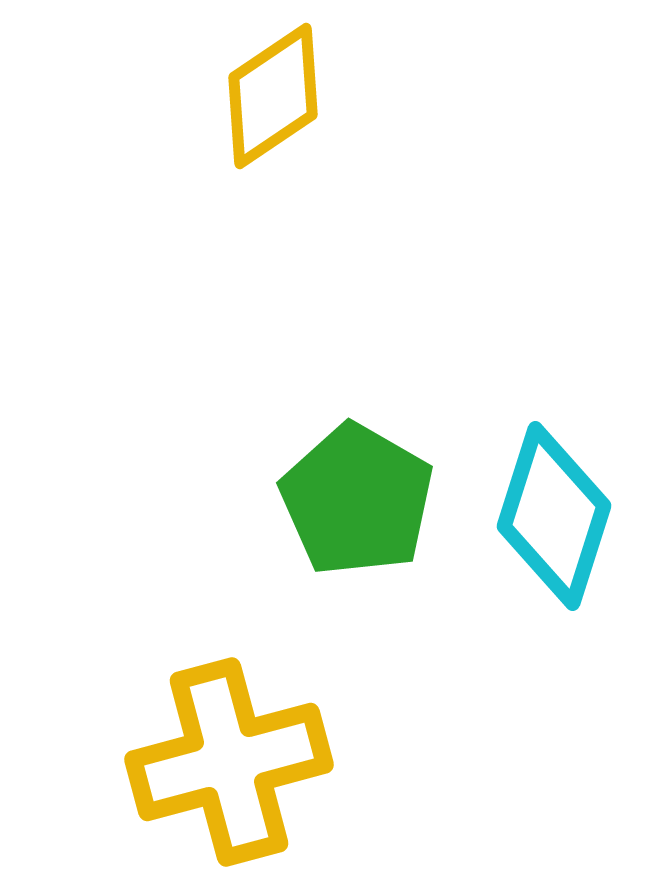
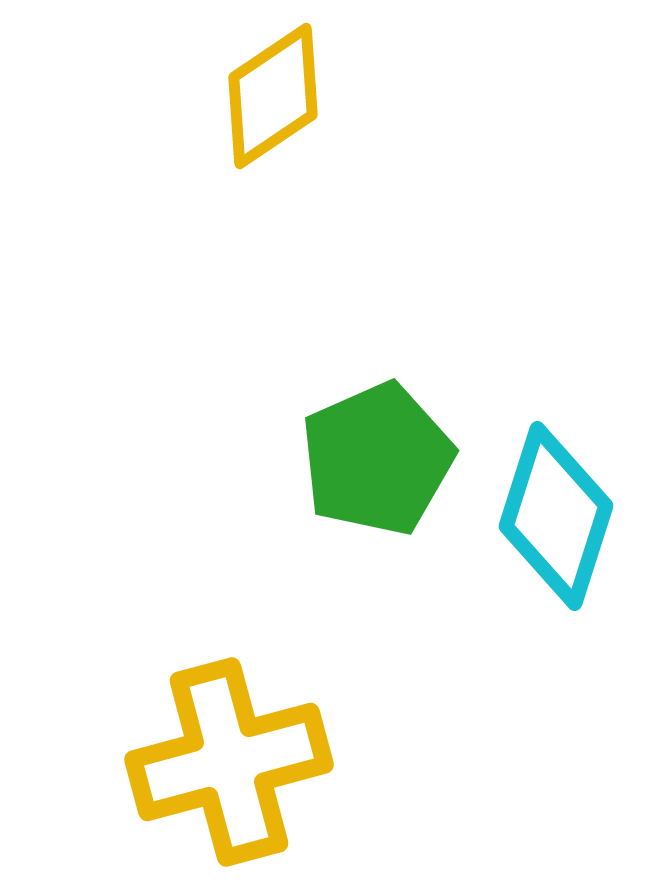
green pentagon: moved 20 px right, 41 px up; rotated 18 degrees clockwise
cyan diamond: moved 2 px right
